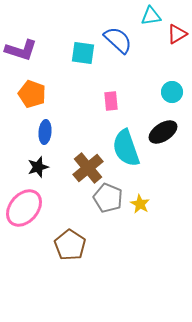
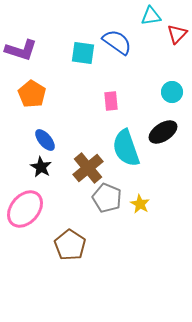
red triangle: rotated 15 degrees counterclockwise
blue semicircle: moved 1 px left, 2 px down; rotated 8 degrees counterclockwise
orange pentagon: rotated 12 degrees clockwise
blue ellipse: moved 8 px down; rotated 45 degrees counterclockwise
black star: moved 3 px right; rotated 25 degrees counterclockwise
gray pentagon: moved 1 px left
pink ellipse: moved 1 px right, 1 px down
